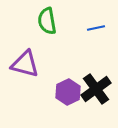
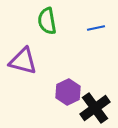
purple triangle: moved 2 px left, 3 px up
black cross: moved 1 px left, 19 px down
